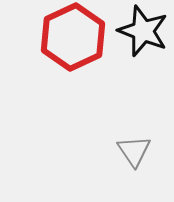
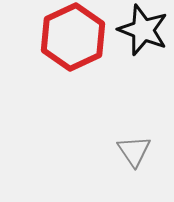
black star: moved 1 px up
